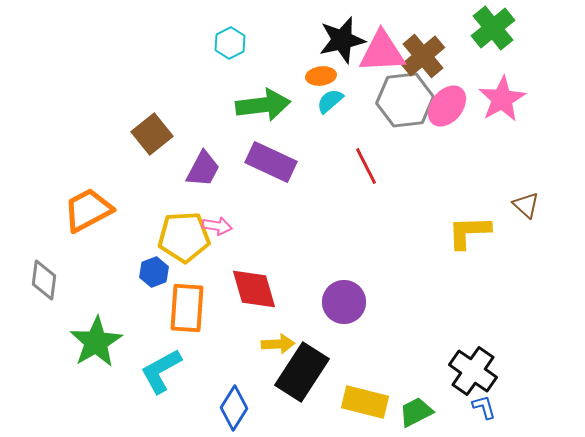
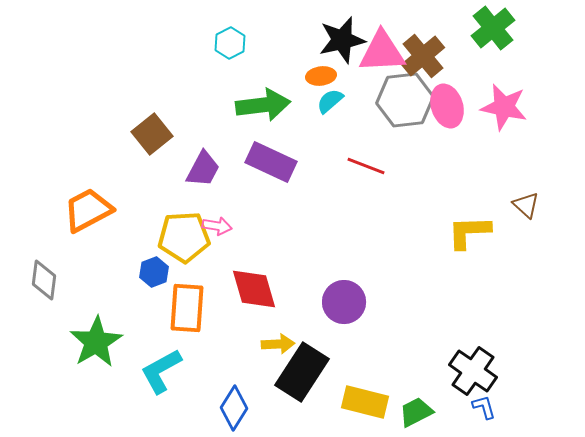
pink star: moved 2 px right, 8 px down; rotated 30 degrees counterclockwise
pink ellipse: rotated 57 degrees counterclockwise
red line: rotated 42 degrees counterclockwise
